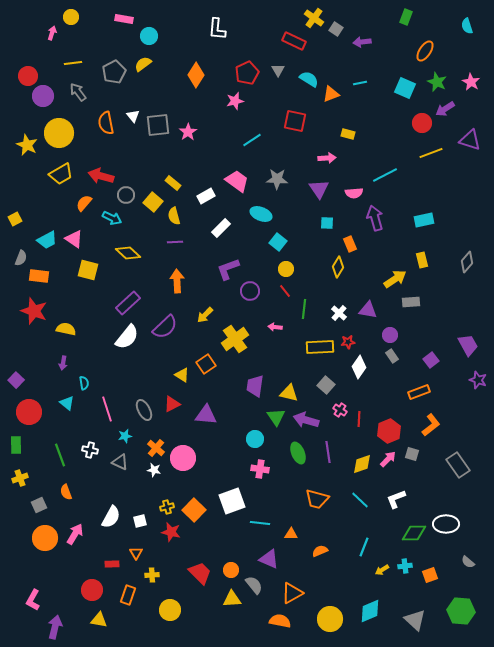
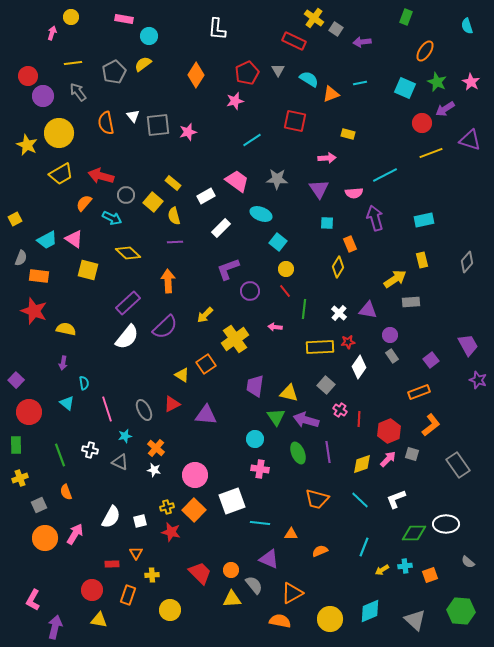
pink star at (188, 132): rotated 18 degrees clockwise
orange arrow at (177, 281): moved 9 px left
pink circle at (183, 458): moved 12 px right, 17 px down
